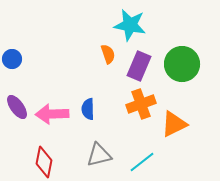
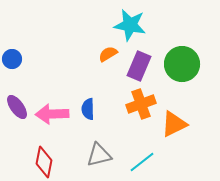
orange semicircle: rotated 102 degrees counterclockwise
